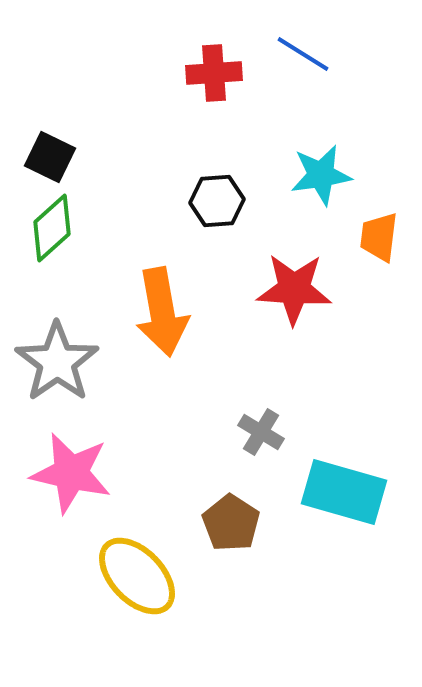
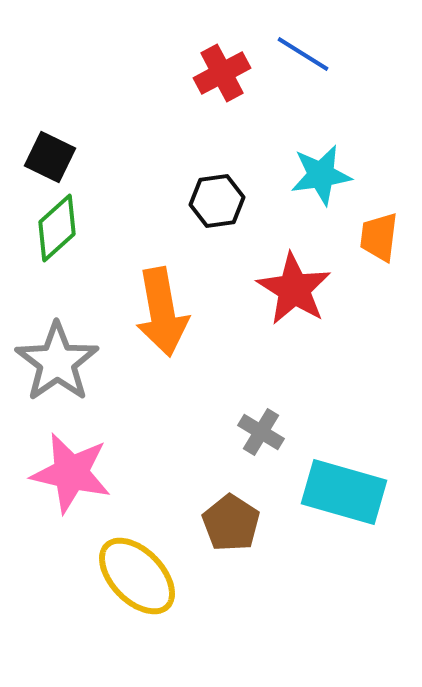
red cross: moved 8 px right; rotated 24 degrees counterclockwise
black hexagon: rotated 4 degrees counterclockwise
green diamond: moved 5 px right
red star: rotated 28 degrees clockwise
